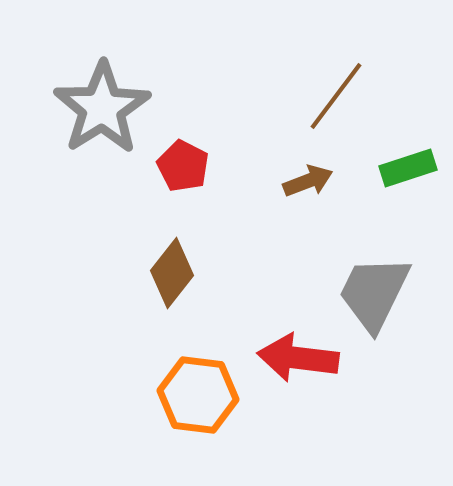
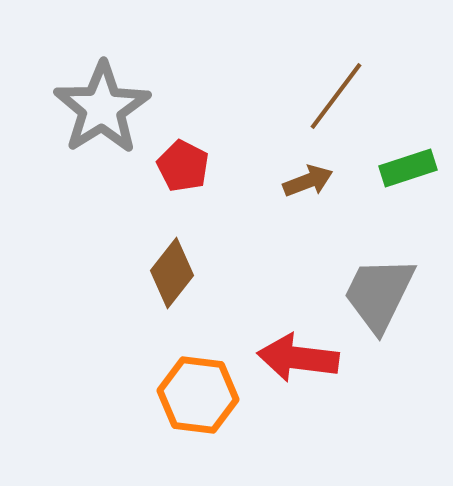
gray trapezoid: moved 5 px right, 1 px down
